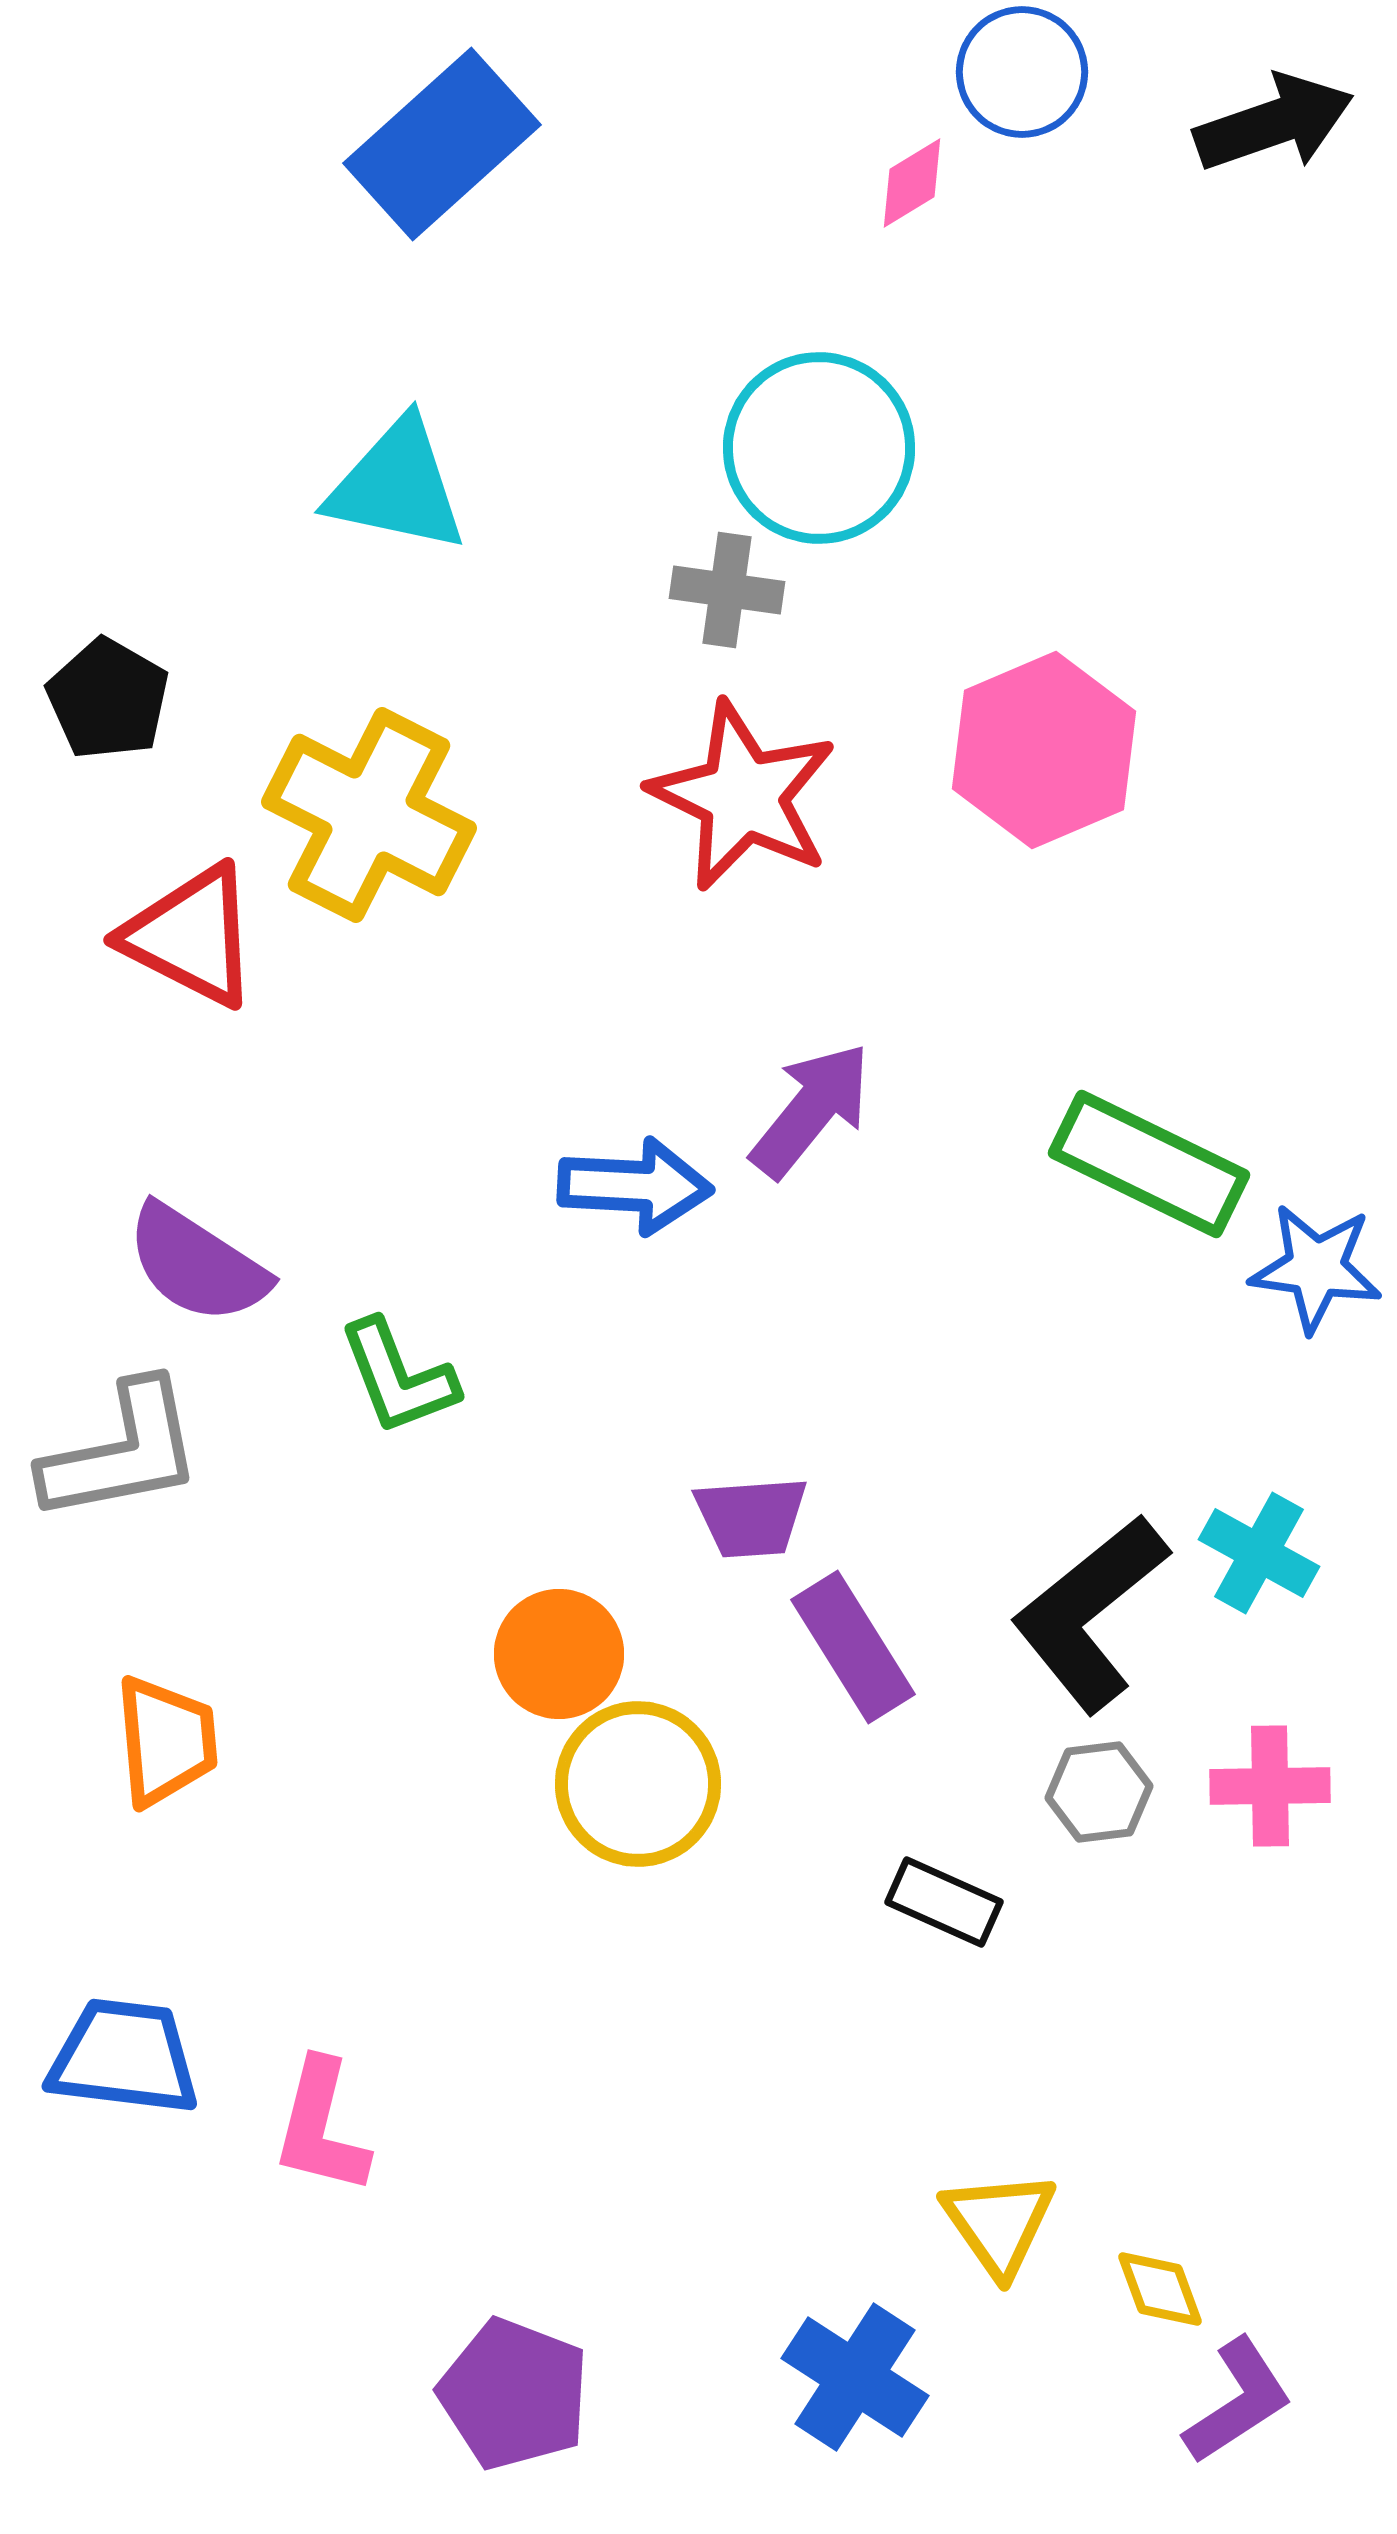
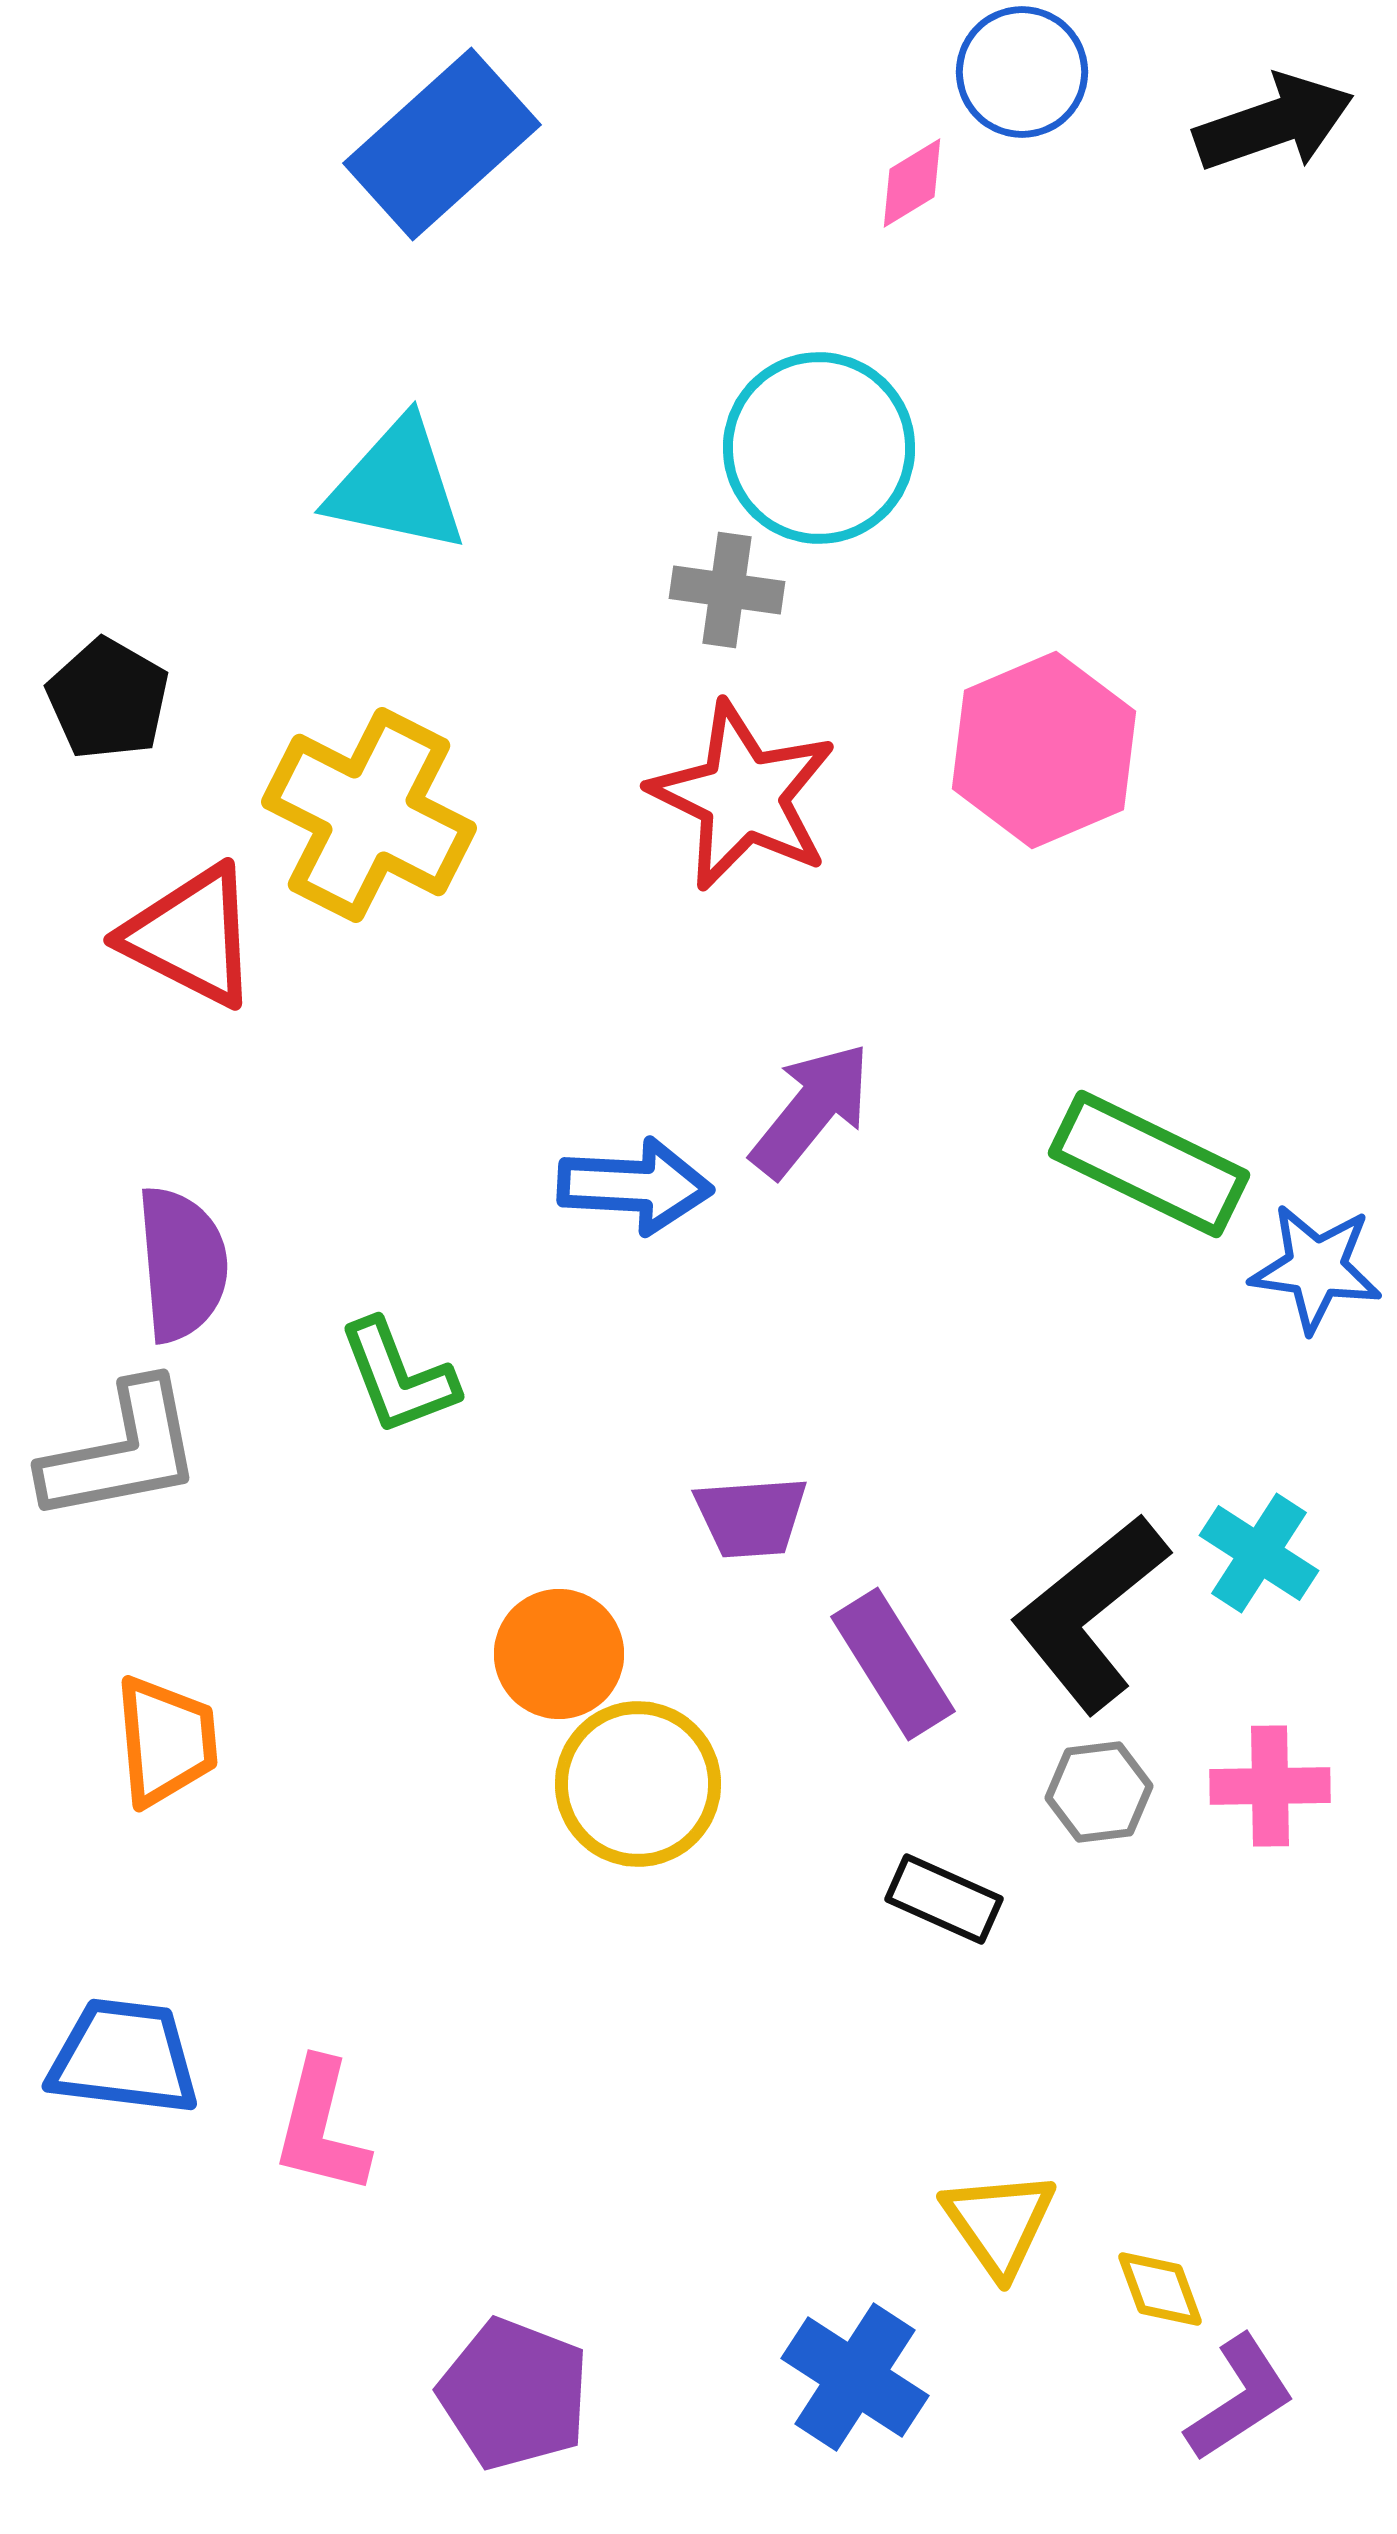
purple semicircle: moved 15 px left; rotated 128 degrees counterclockwise
cyan cross: rotated 4 degrees clockwise
purple rectangle: moved 40 px right, 17 px down
black rectangle: moved 3 px up
purple L-shape: moved 2 px right, 3 px up
